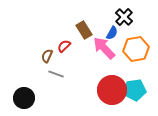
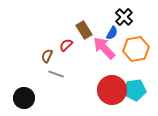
red semicircle: moved 2 px right, 1 px up
